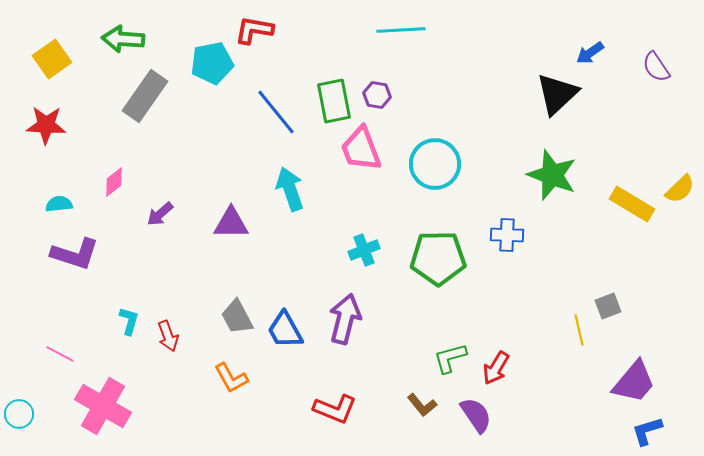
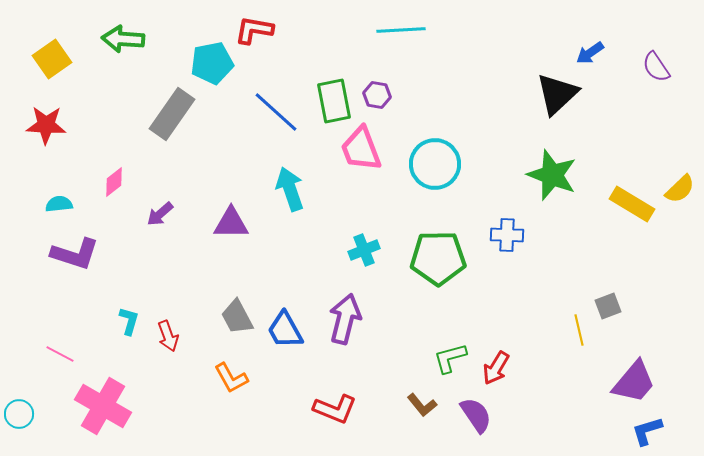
gray rectangle at (145, 96): moved 27 px right, 18 px down
blue line at (276, 112): rotated 9 degrees counterclockwise
